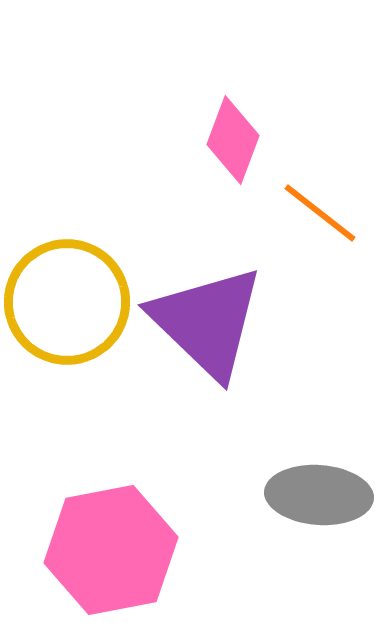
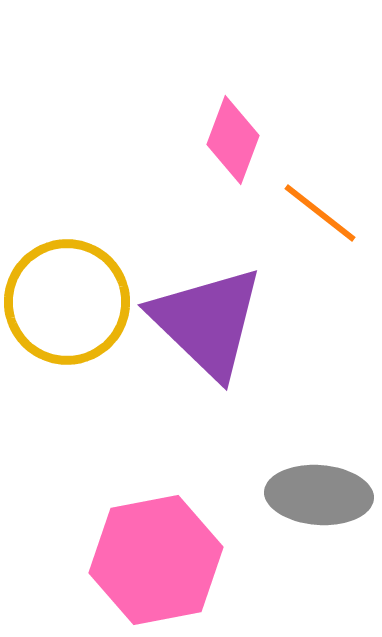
pink hexagon: moved 45 px right, 10 px down
